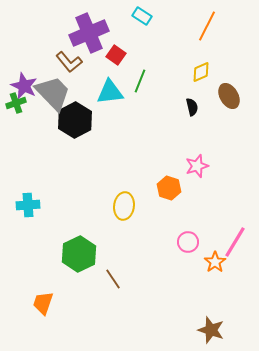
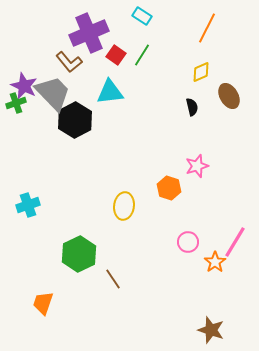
orange line: moved 2 px down
green line: moved 2 px right, 26 px up; rotated 10 degrees clockwise
cyan cross: rotated 15 degrees counterclockwise
